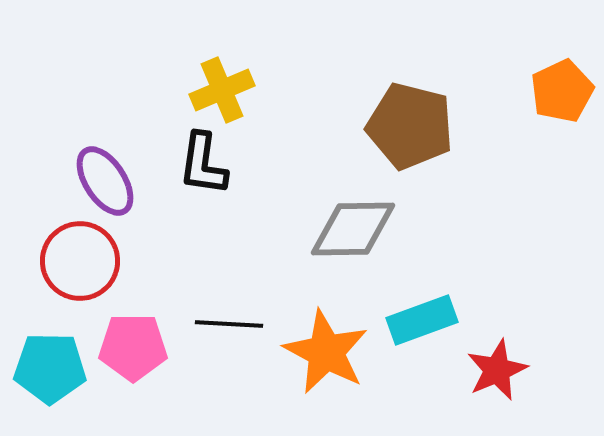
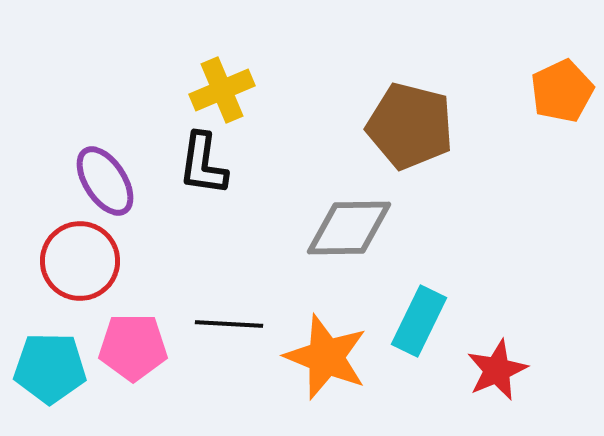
gray diamond: moved 4 px left, 1 px up
cyan rectangle: moved 3 px left, 1 px down; rotated 44 degrees counterclockwise
orange star: moved 5 px down; rotated 6 degrees counterclockwise
